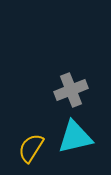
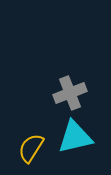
gray cross: moved 1 px left, 3 px down
